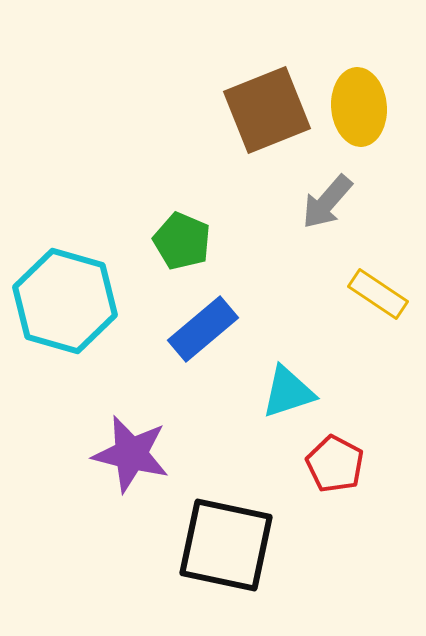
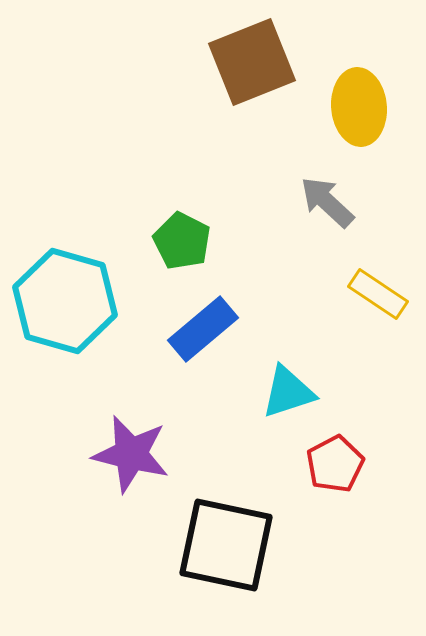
brown square: moved 15 px left, 48 px up
gray arrow: rotated 92 degrees clockwise
green pentagon: rotated 4 degrees clockwise
red pentagon: rotated 16 degrees clockwise
